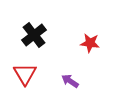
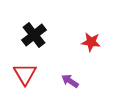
red star: moved 1 px right, 1 px up
